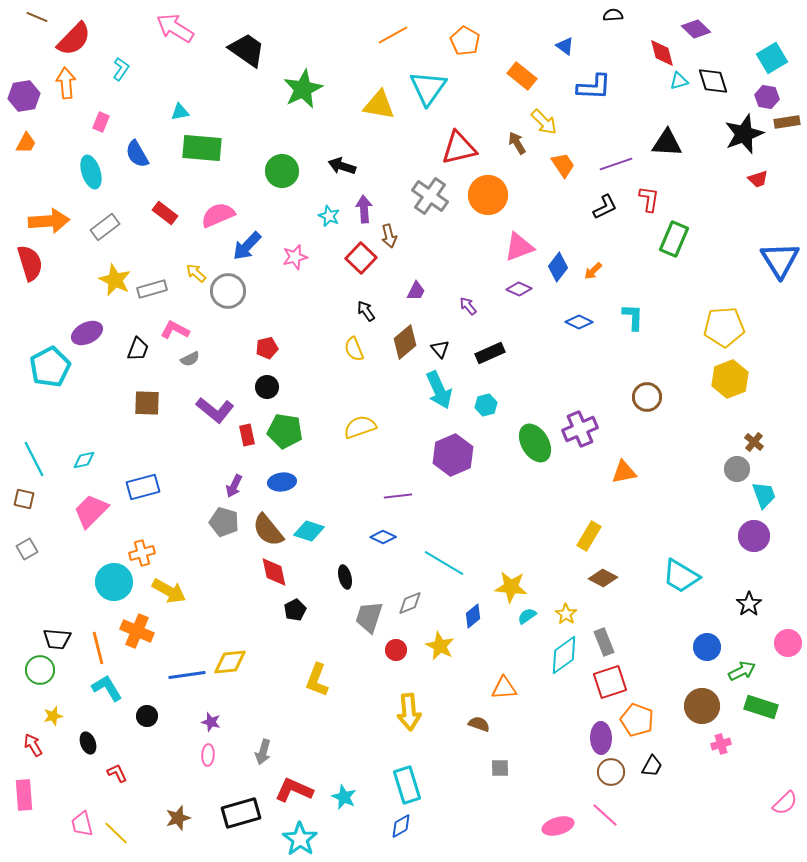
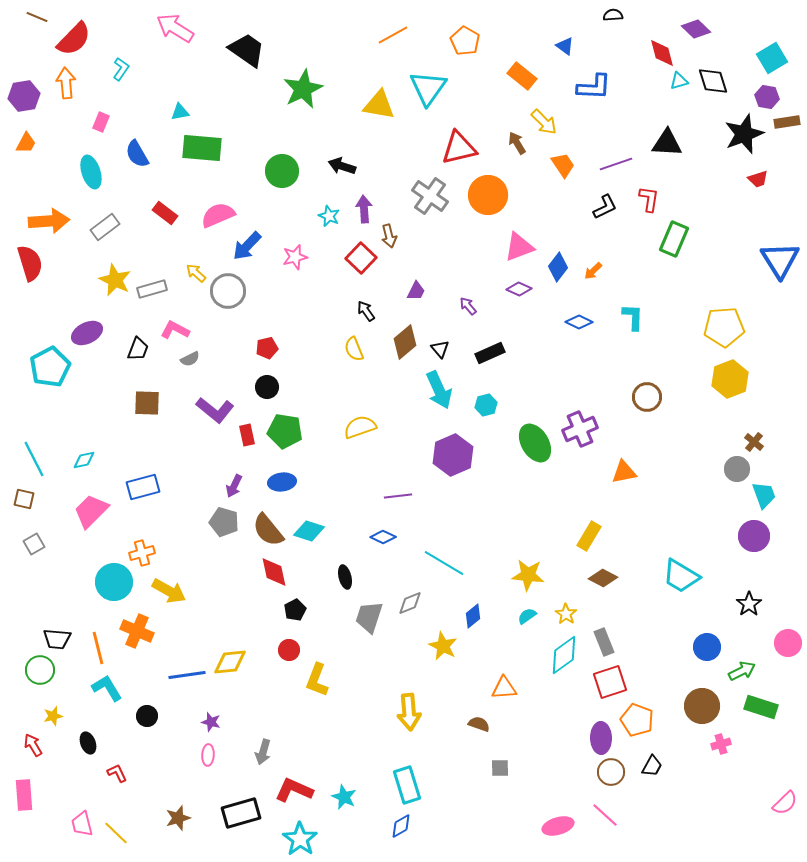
gray square at (27, 549): moved 7 px right, 5 px up
yellow star at (511, 587): moved 17 px right, 12 px up
yellow star at (440, 646): moved 3 px right
red circle at (396, 650): moved 107 px left
